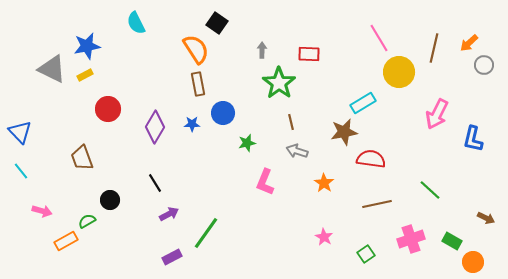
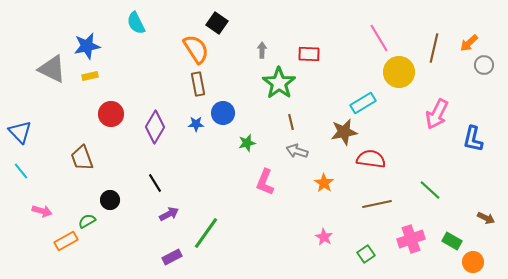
yellow rectangle at (85, 75): moved 5 px right, 1 px down; rotated 14 degrees clockwise
red circle at (108, 109): moved 3 px right, 5 px down
blue star at (192, 124): moved 4 px right
